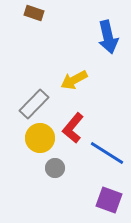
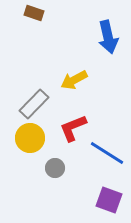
red L-shape: rotated 28 degrees clockwise
yellow circle: moved 10 px left
